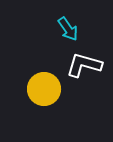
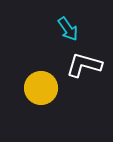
yellow circle: moved 3 px left, 1 px up
